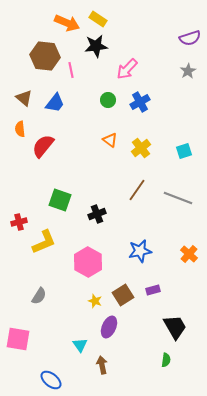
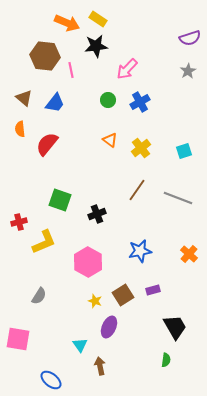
red semicircle: moved 4 px right, 2 px up
brown arrow: moved 2 px left, 1 px down
